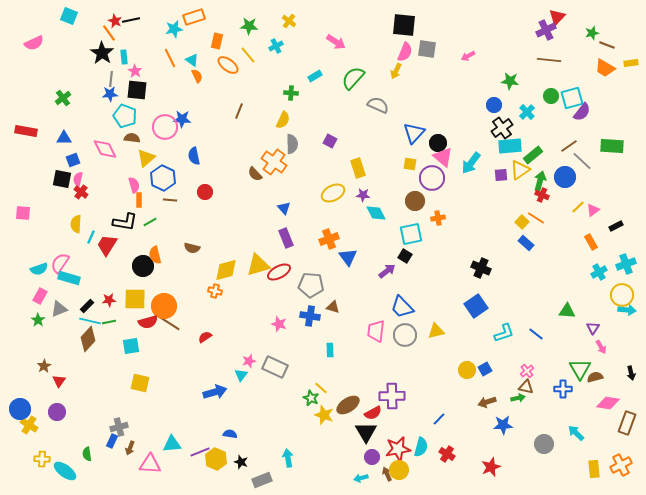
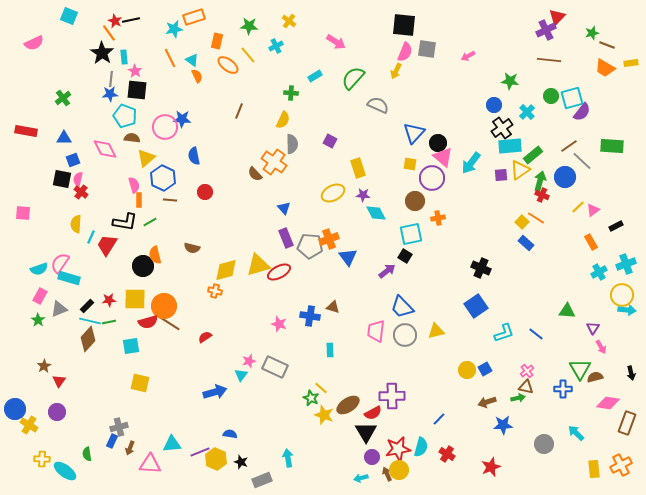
gray pentagon at (311, 285): moved 1 px left, 39 px up
blue circle at (20, 409): moved 5 px left
